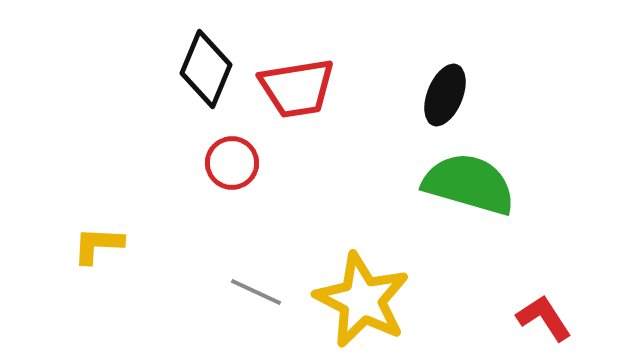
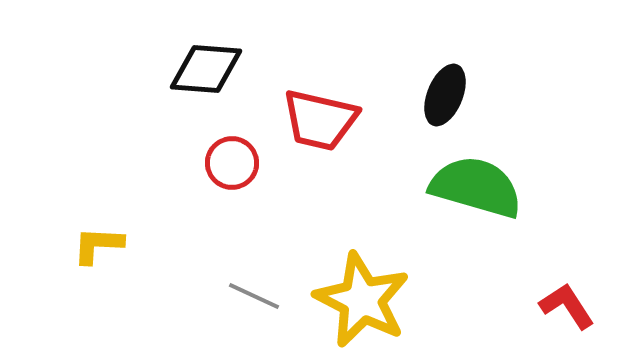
black diamond: rotated 72 degrees clockwise
red trapezoid: moved 23 px right, 32 px down; rotated 22 degrees clockwise
green semicircle: moved 7 px right, 3 px down
gray line: moved 2 px left, 4 px down
red L-shape: moved 23 px right, 12 px up
